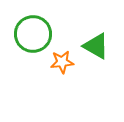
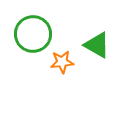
green triangle: moved 1 px right, 1 px up
